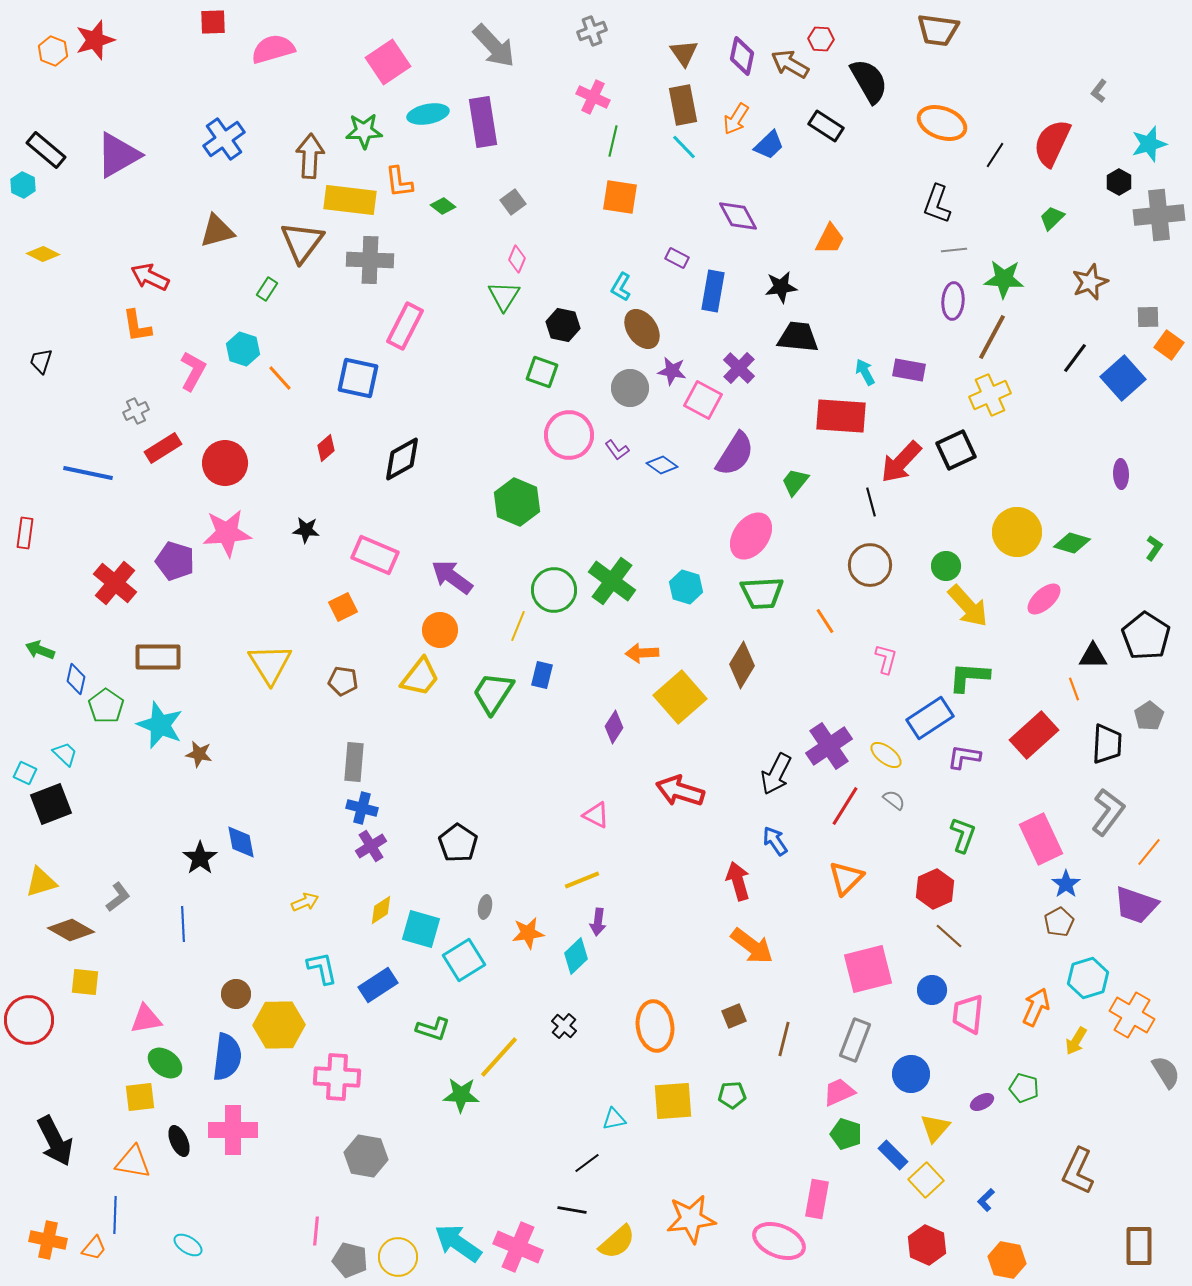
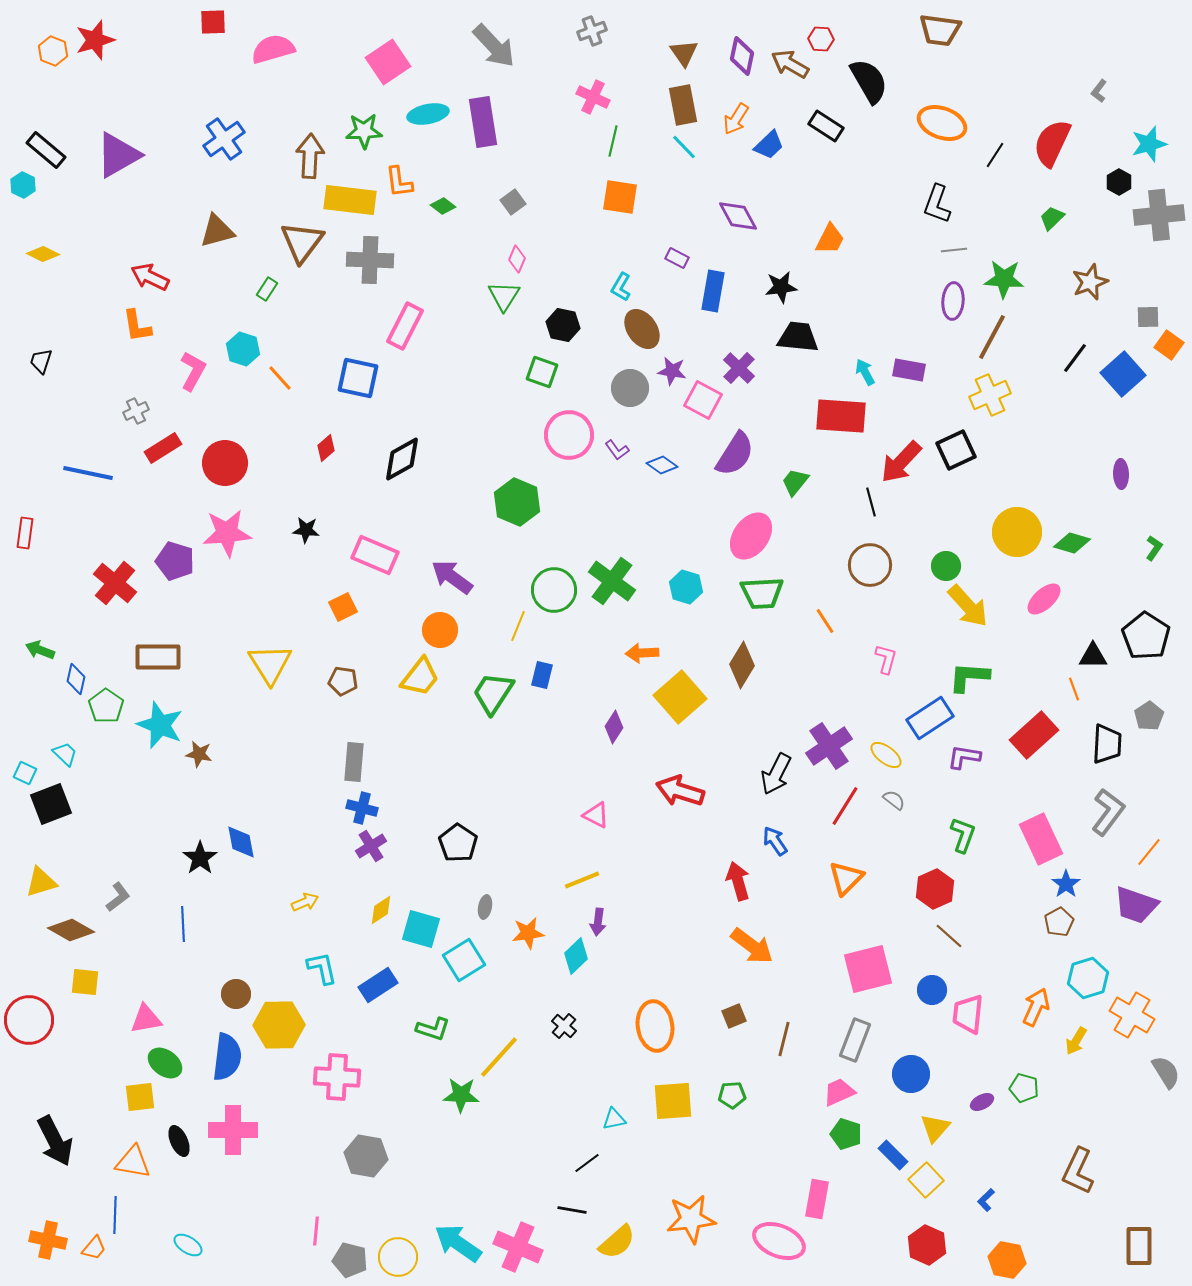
brown trapezoid at (938, 30): moved 2 px right
blue square at (1123, 378): moved 4 px up
